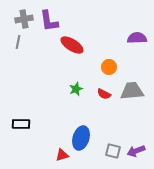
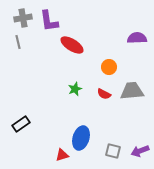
gray cross: moved 1 px left, 1 px up
gray line: rotated 24 degrees counterclockwise
green star: moved 1 px left
black rectangle: rotated 36 degrees counterclockwise
purple arrow: moved 4 px right
